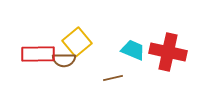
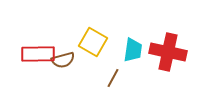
yellow square: moved 16 px right; rotated 20 degrees counterclockwise
cyan trapezoid: rotated 75 degrees clockwise
brown semicircle: moved 1 px left; rotated 15 degrees counterclockwise
brown line: rotated 48 degrees counterclockwise
